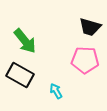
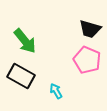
black trapezoid: moved 2 px down
pink pentagon: moved 2 px right; rotated 20 degrees clockwise
black rectangle: moved 1 px right, 1 px down
